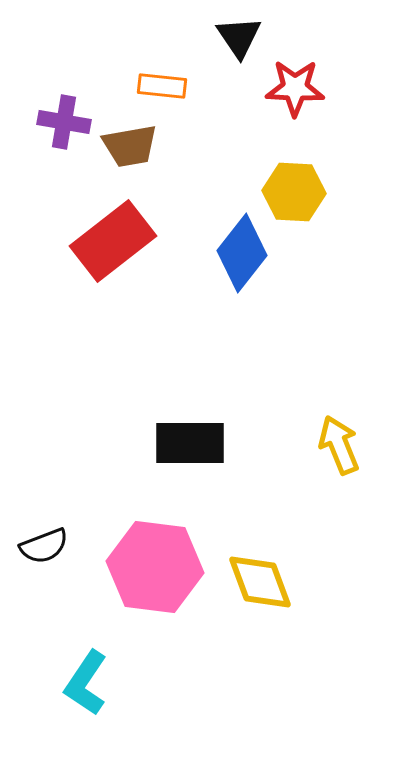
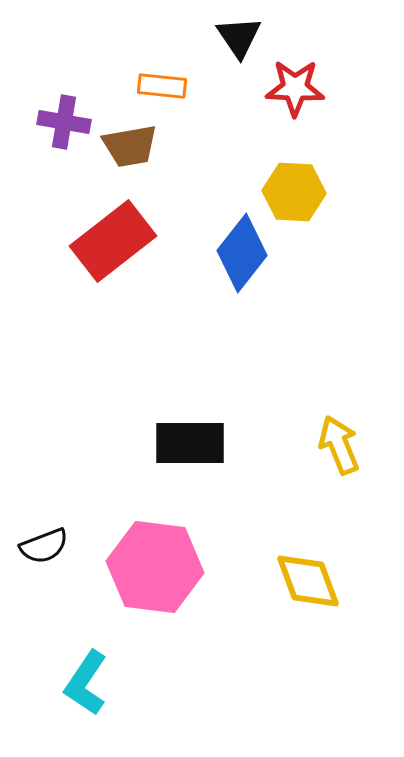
yellow diamond: moved 48 px right, 1 px up
